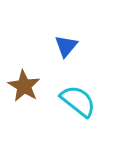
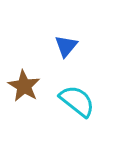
cyan semicircle: moved 1 px left
